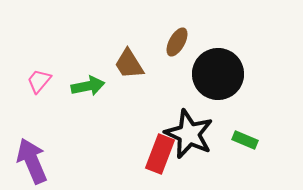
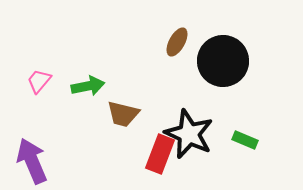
brown trapezoid: moved 6 px left, 50 px down; rotated 44 degrees counterclockwise
black circle: moved 5 px right, 13 px up
